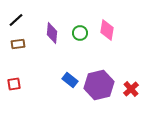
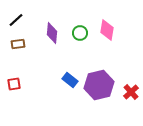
red cross: moved 3 px down
